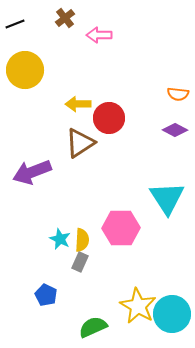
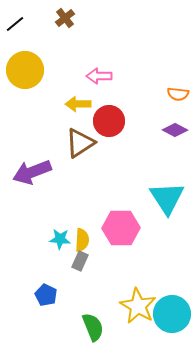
black line: rotated 18 degrees counterclockwise
pink arrow: moved 41 px down
red circle: moved 3 px down
cyan star: rotated 20 degrees counterclockwise
gray rectangle: moved 1 px up
green semicircle: rotated 92 degrees clockwise
